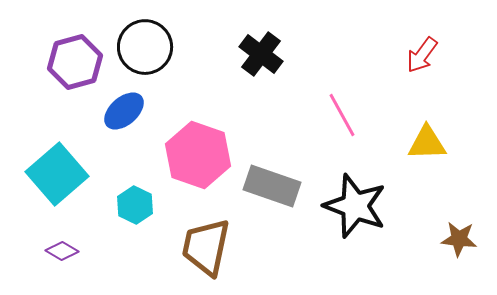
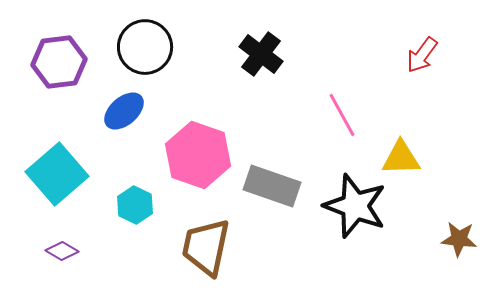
purple hexagon: moved 16 px left; rotated 8 degrees clockwise
yellow triangle: moved 26 px left, 15 px down
